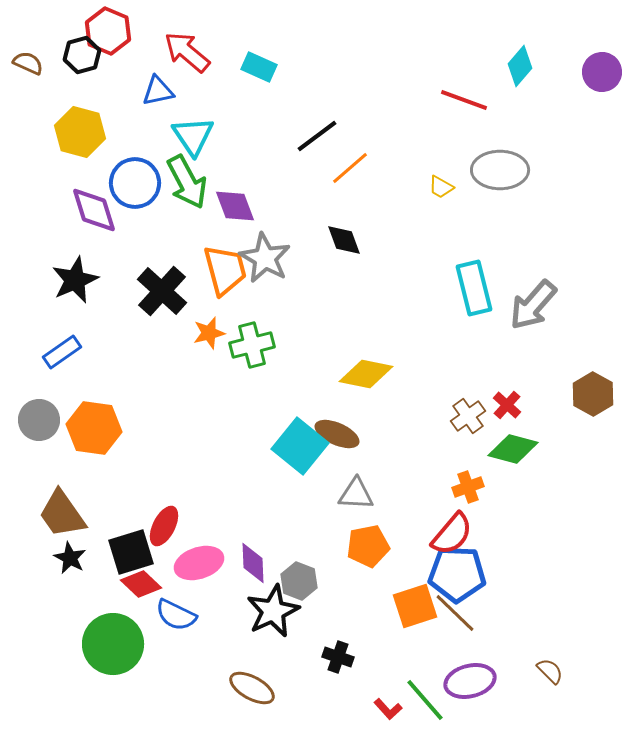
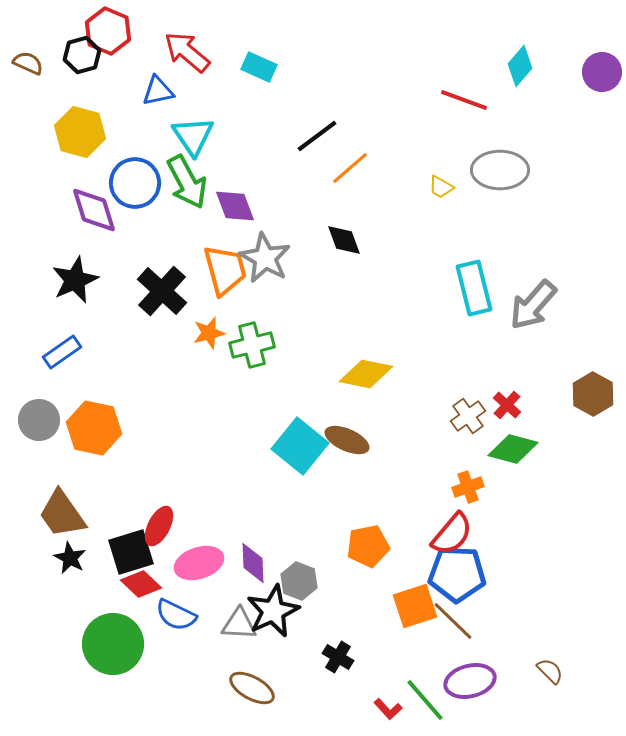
orange hexagon at (94, 428): rotated 4 degrees clockwise
brown ellipse at (337, 434): moved 10 px right, 6 px down
gray triangle at (356, 494): moved 117 px left, 130 px down
red ellipse at (164, 526): moved 5 px left
brown line at (455, 613): moved 2 px left, 8 px down
black cross at (338, 657): rotated 12 degrees clockwise
